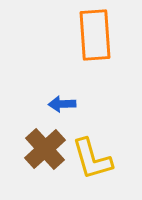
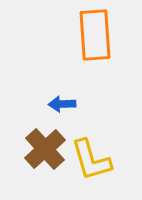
yellow L-shape: moved 1 px left, 1 px down
